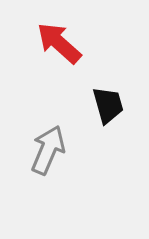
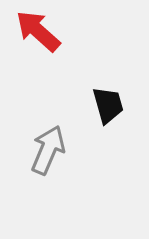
red arrow: moved 21 px left, 12 px up
